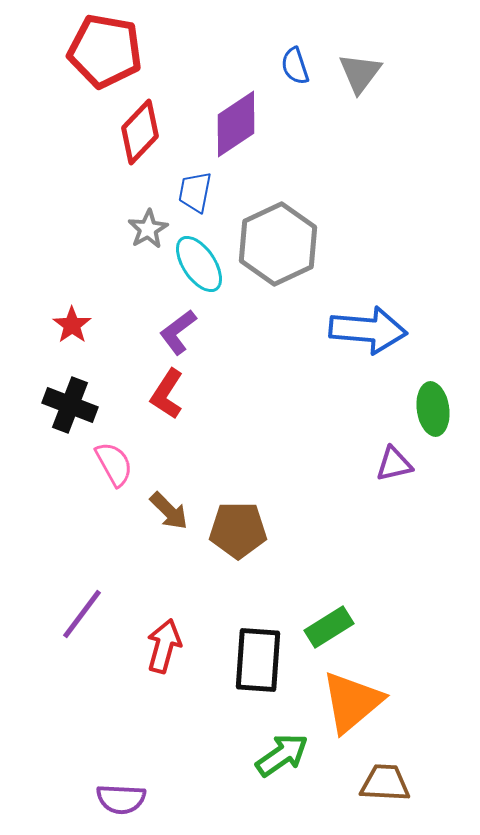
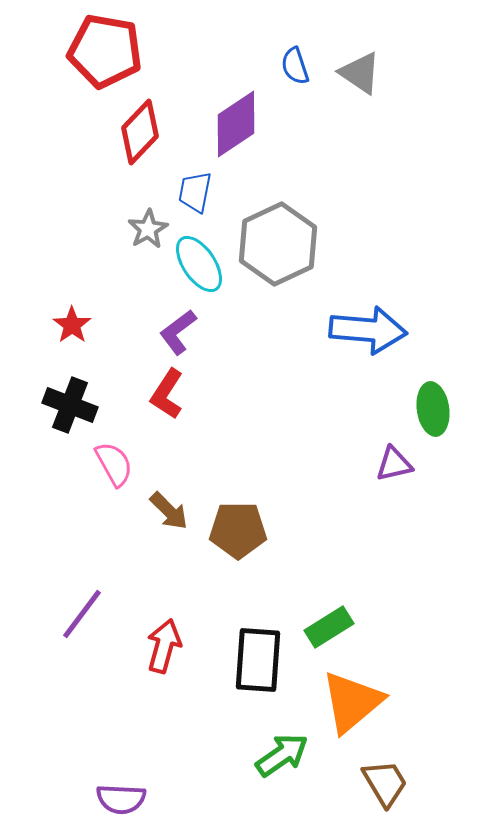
gray triangle: rotated 33 degrees counterclockwise
brown trapezoid: rotated 56 degrees clockwise
